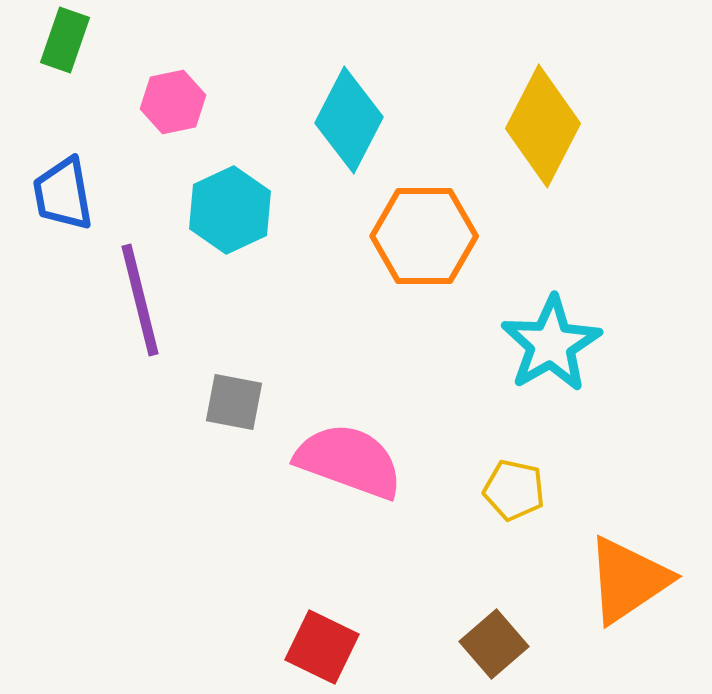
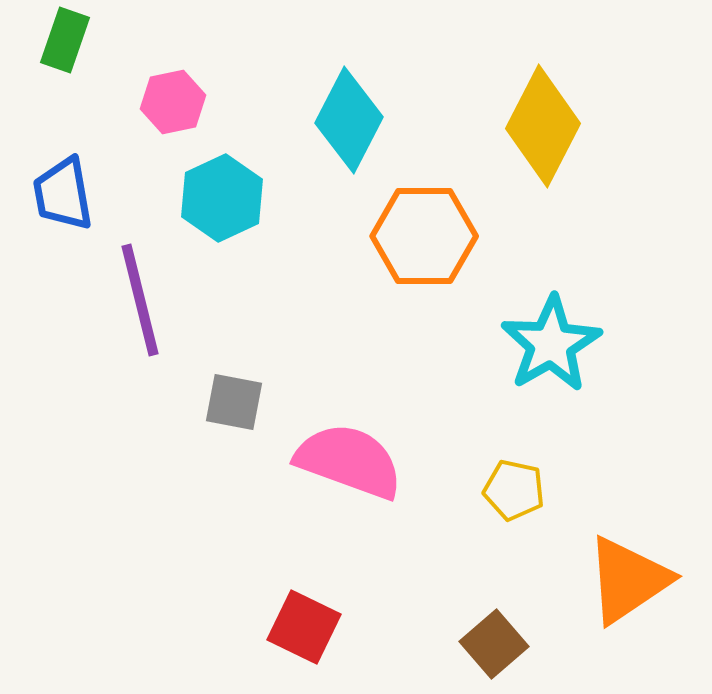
cyan hexagon: moved 8 px left, 12 px up
red square: moved 18 px left, 20 px up
